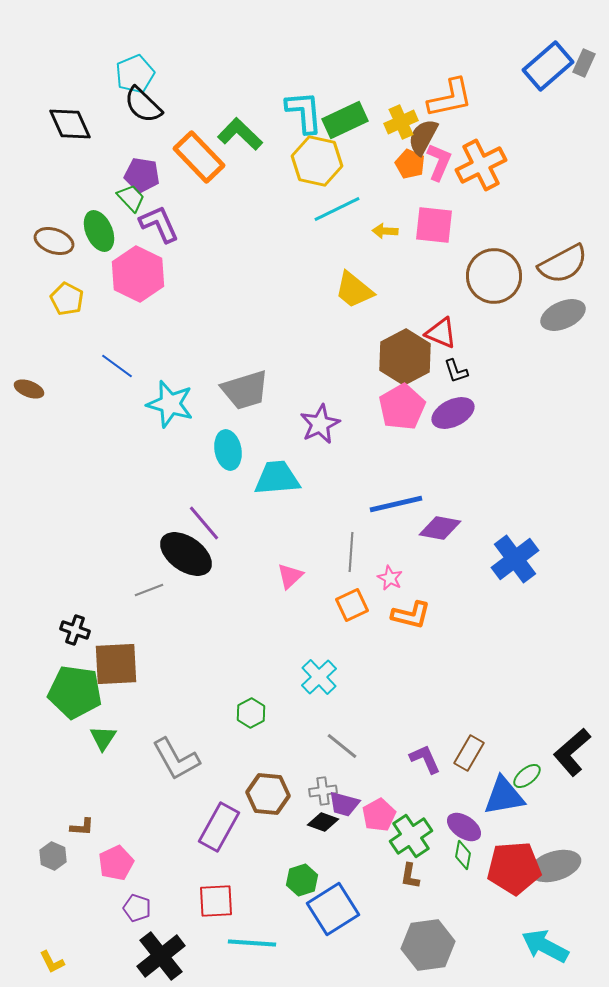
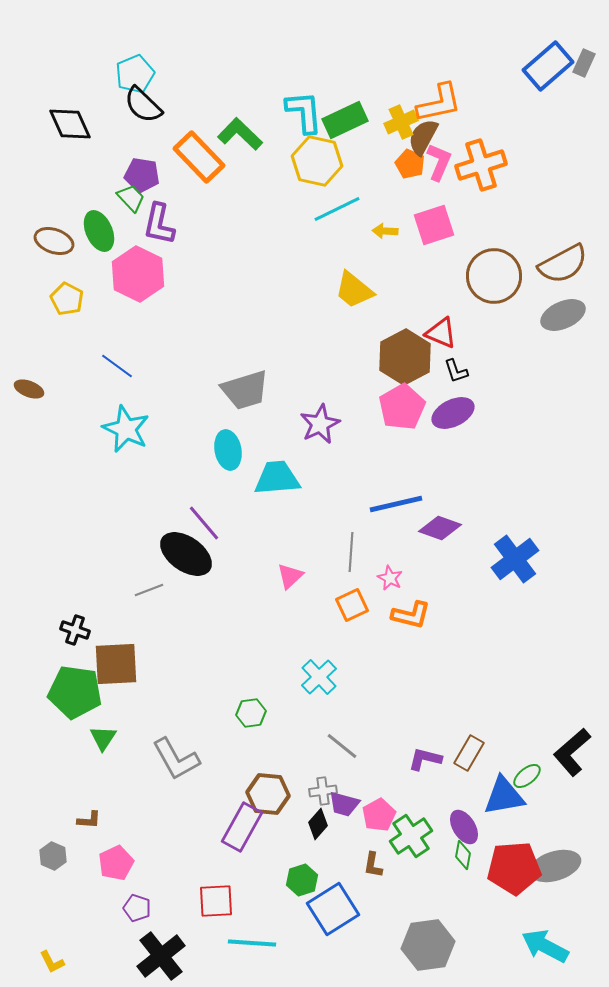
orange L-shape at (450, 98): moved 11 px left, 5 px down
orange cross at (481, 165): rotated 9 degrees clockwise
purple L-shape at (159, 224): rotated 144 degrees counterclockwise
pink square at (434, 225): rotated 24 degrees counterclockwise
cyan star at (170, 404): moved 44 px left, 25 px down; rotated 9 degrees clockwise
purple diamond at (440, 528): rotated 9 degrees clockwise
green hexagon at (251, 713): rotated 20 degrees clockwise
purple L-shape at (425, 759): rotated 52 degrees counterclockwise
black diamond at (323, 822): moved 5 px left, 2 px down; rotated 68 degrees counterclockwise
brown L-shape at (82, 827): moved 7 px right, 7 px up
purple rectangle at (219, 827): moved 23 px right
purple ellipse at (464, 827): rotated 24 degrees clockwise
brown L-shape at (410, 876): moved 37 px left, 11 px up
